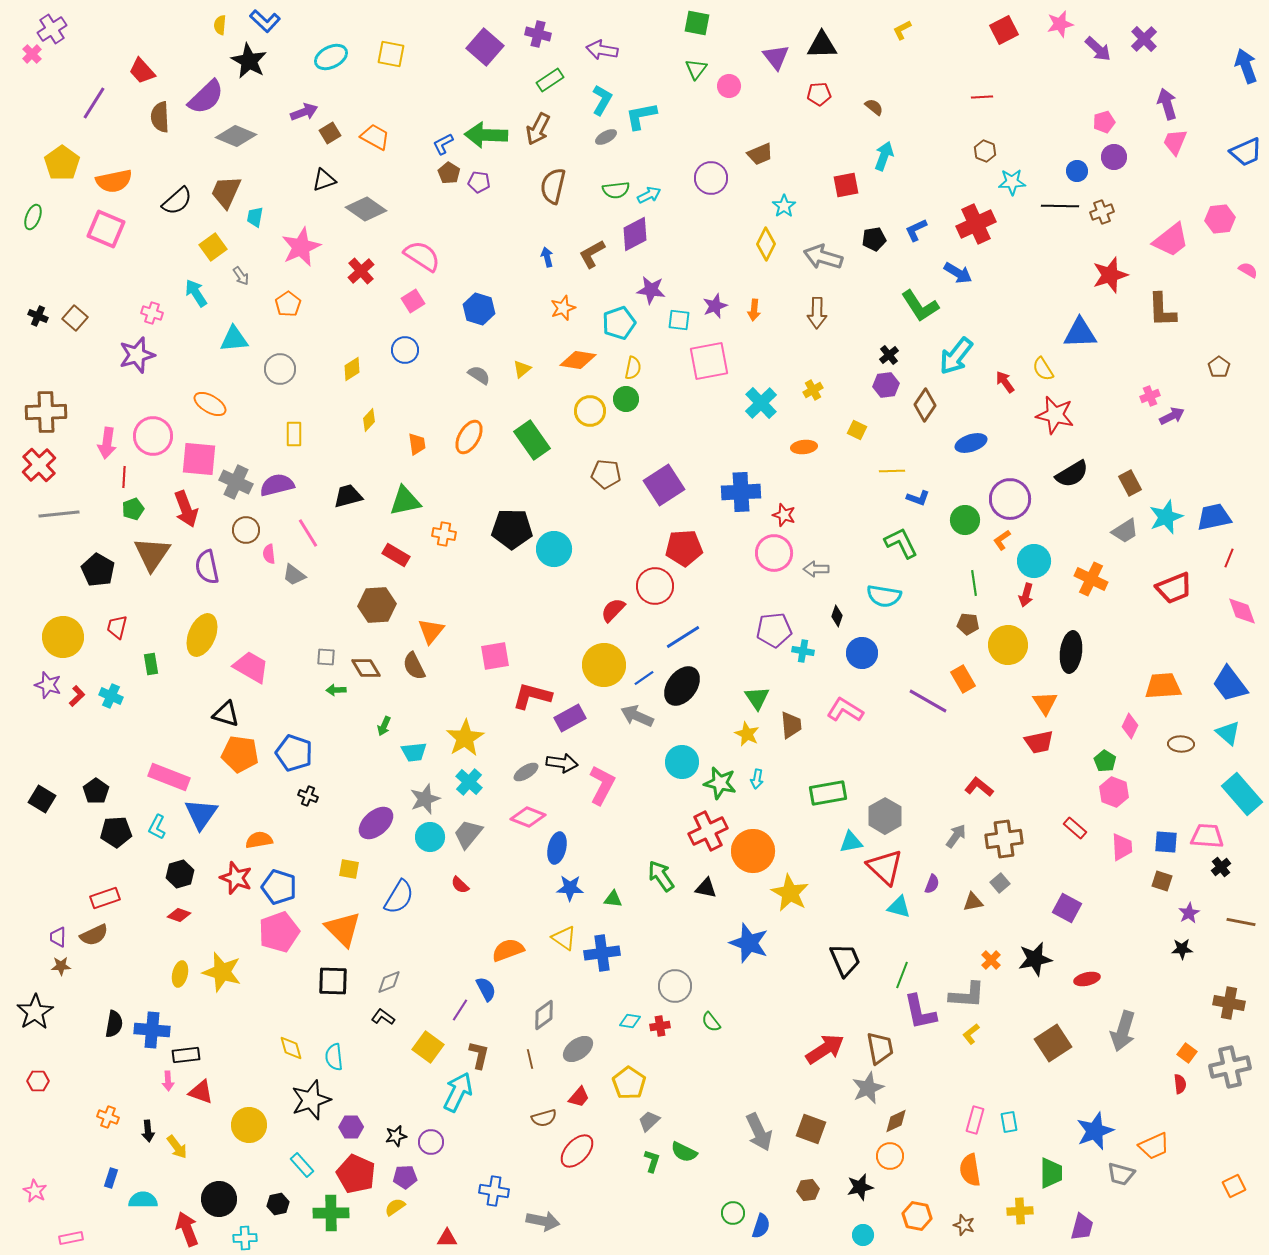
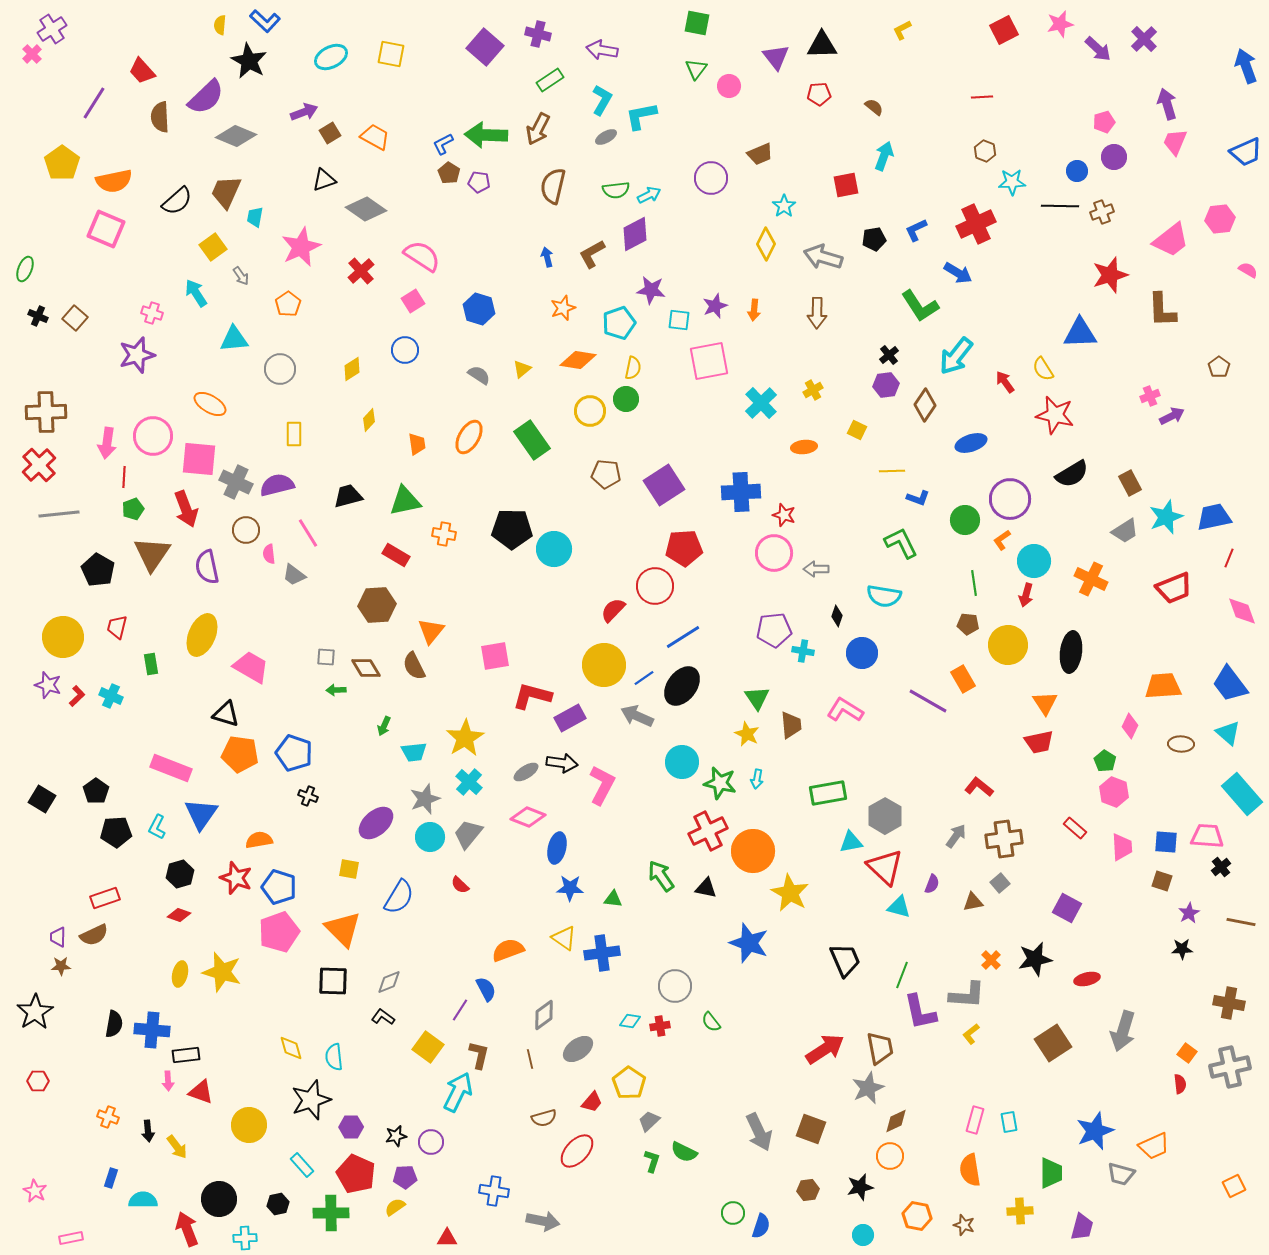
green ellipse at (33, 217): moved 8 px left, 52 px down
pink rectangle at (169, 777): moved 2 px right, 9 px up
red trapezoid at (579, 1097): moved 13 px right, 5 px down
